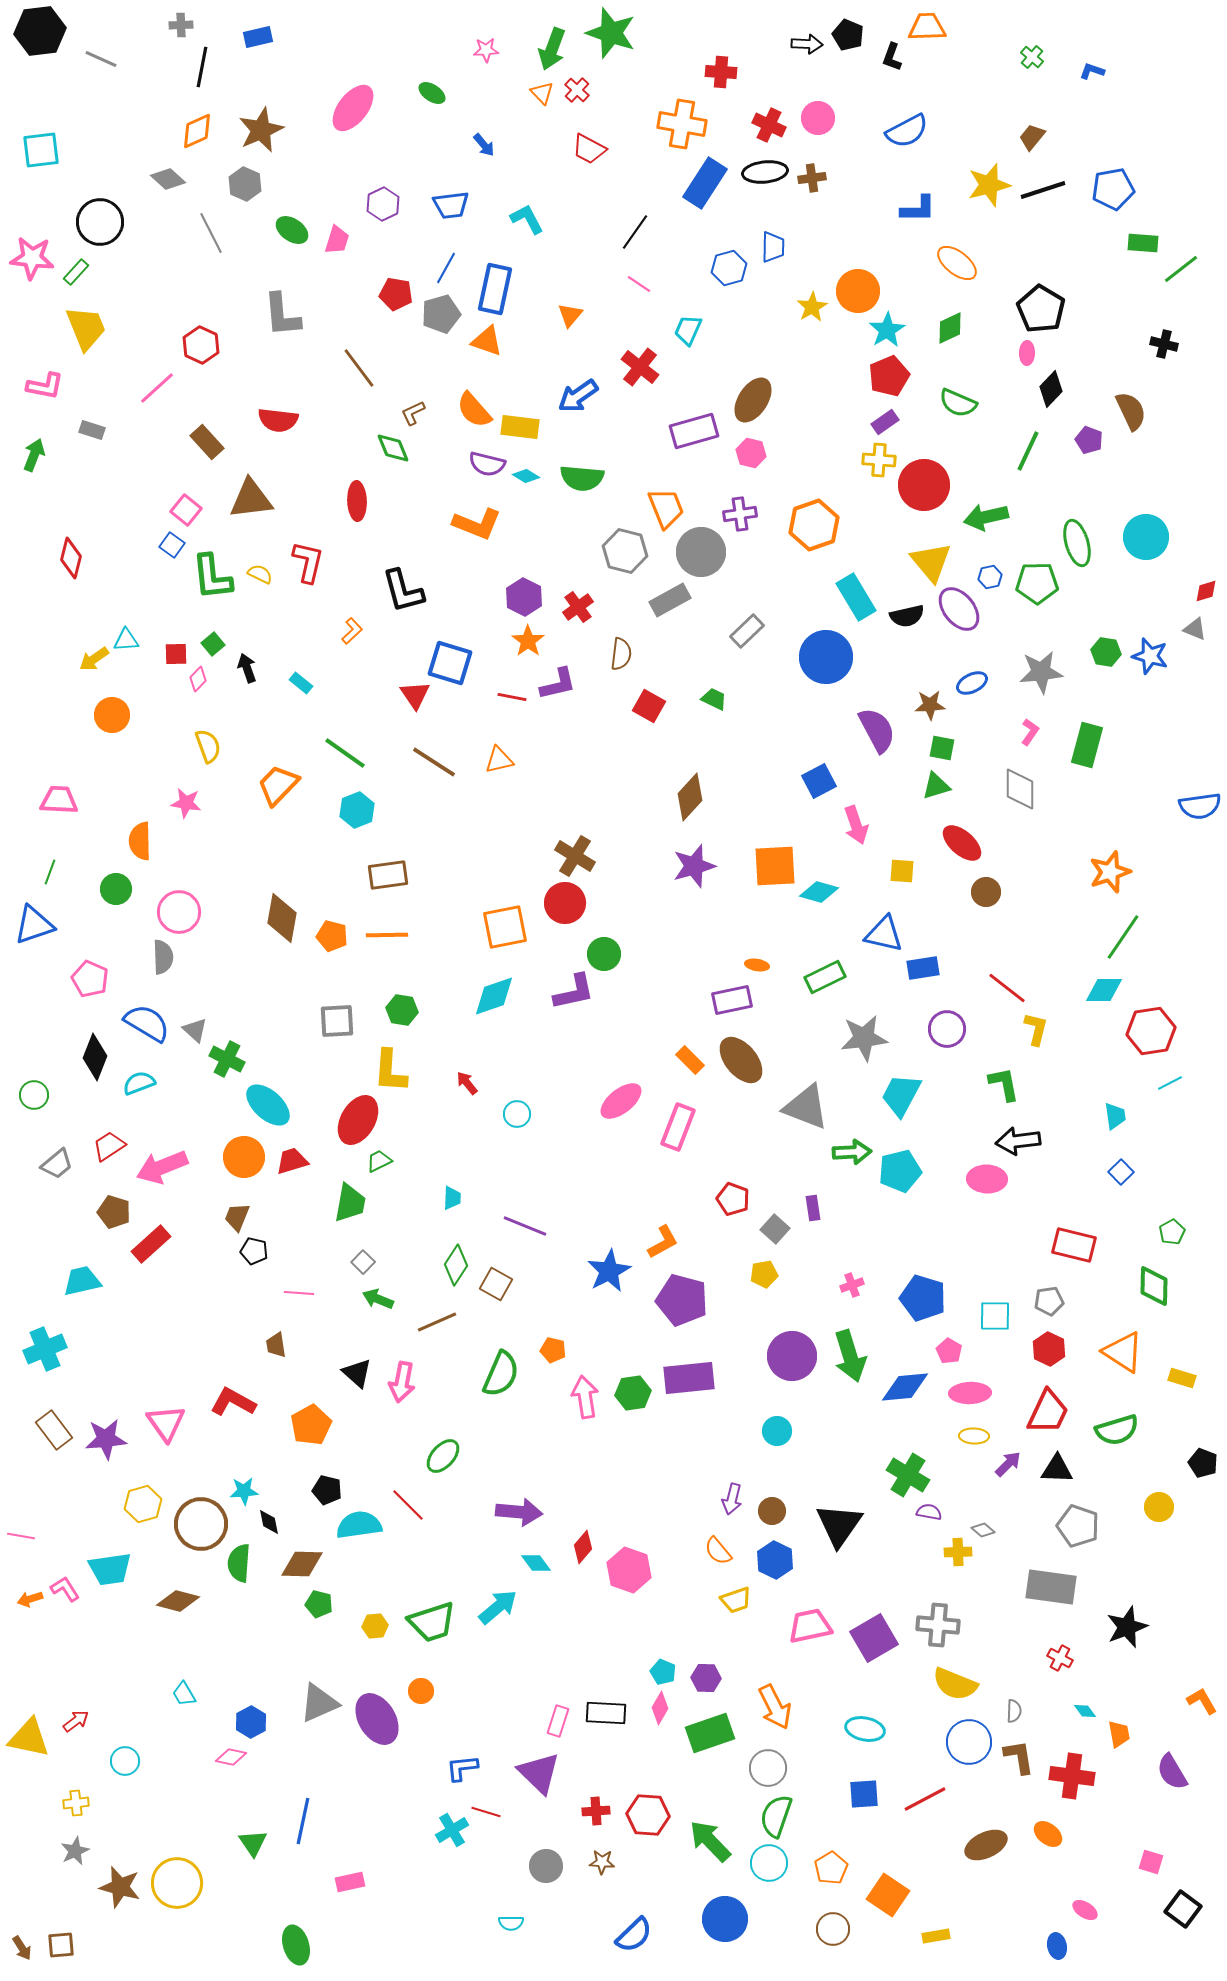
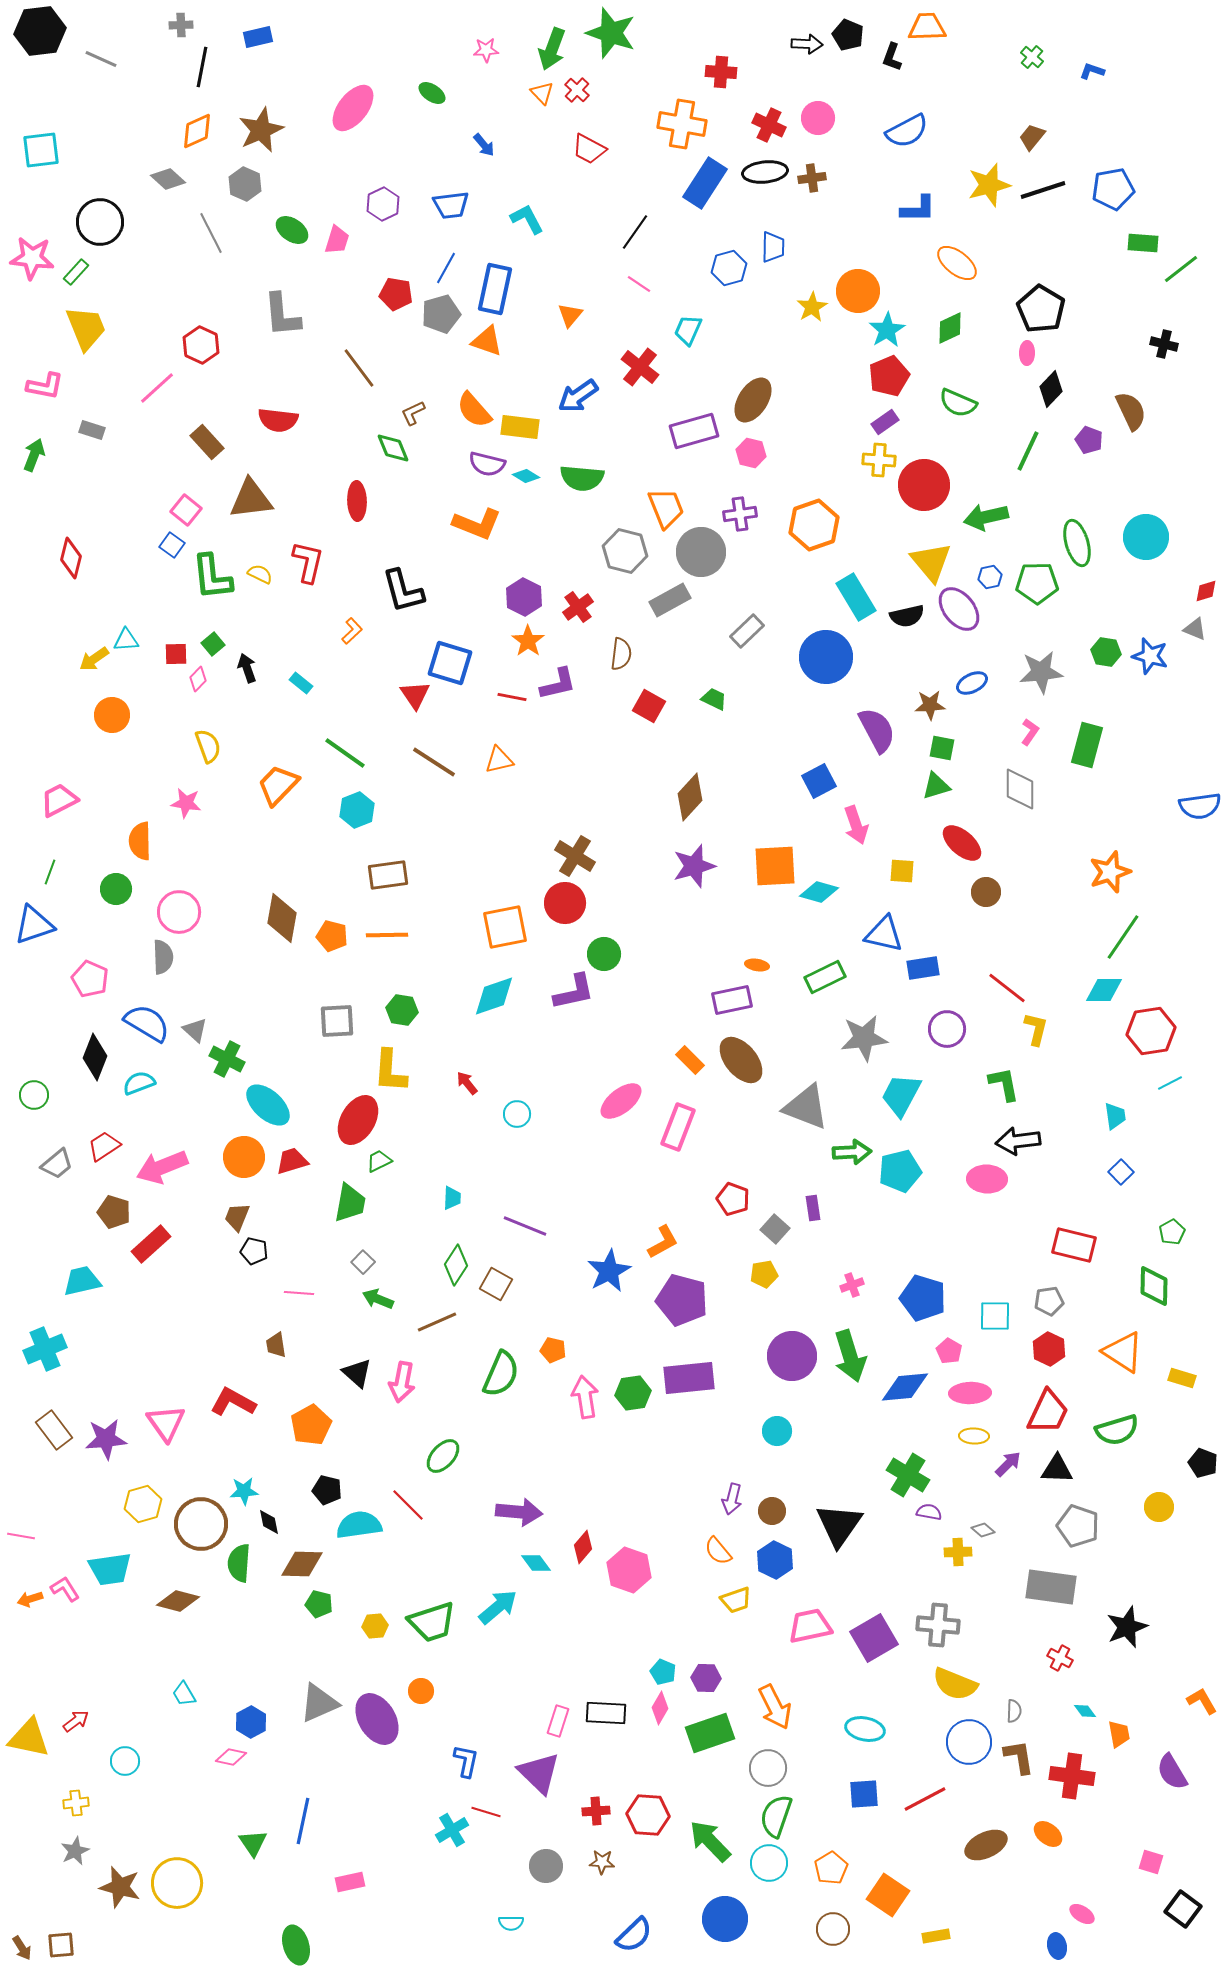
pink trapezoid at (59, 800): rotated 30 degrees counterclockwise
red trapezoid at (109, 1146): moved 5 px left
blue L-shape at (462, 1768): moved 4 px right, 7 px up; rotated 108 degrees clockwise
pink ellipse at (1085, 1910): moved 3 px left, 4 px down
